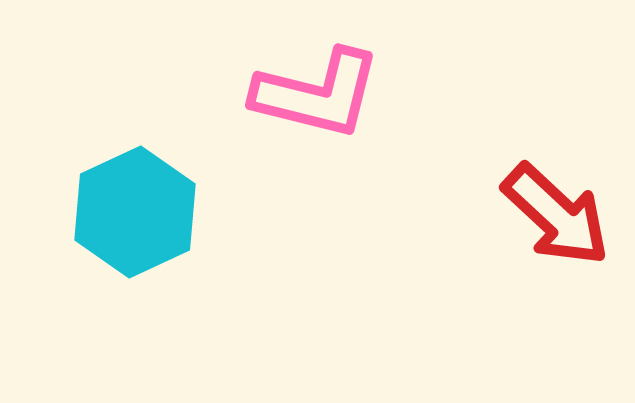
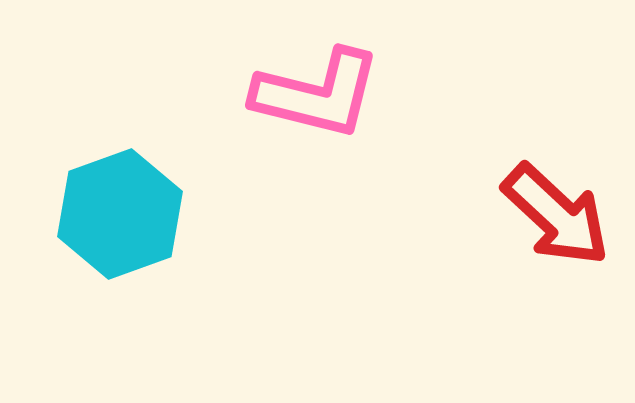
cyan hexagon: moved 15 px left, 2 px down; rotated 5 degrees clockwise
